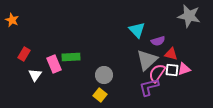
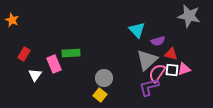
green rectangle: moved 4 px up
gray circle: moved 3 px down
